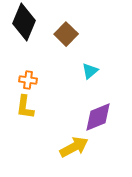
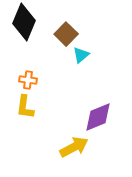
cyan triangle: moved 9 px left, 16 px up
